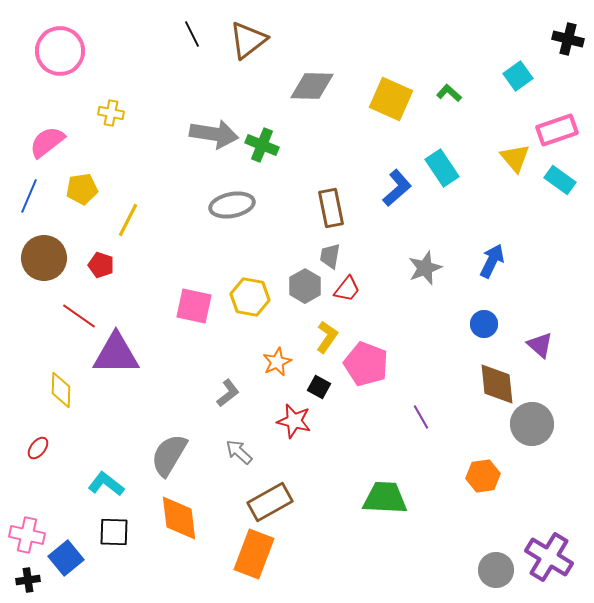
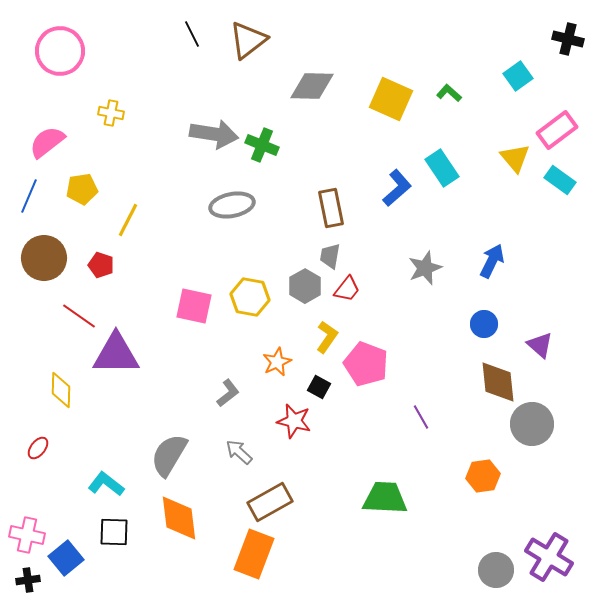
pink rectangle at (557, 130): rotated 18 degrees counterclockwise
brown diamond at (497, 384): moved 1 px right, 2 px up
